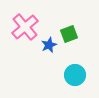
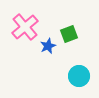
blue star: moved 1 px left, 1 px down
cyan circle: moved 4 px right, 1 px down
